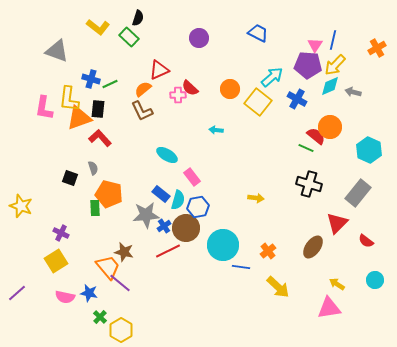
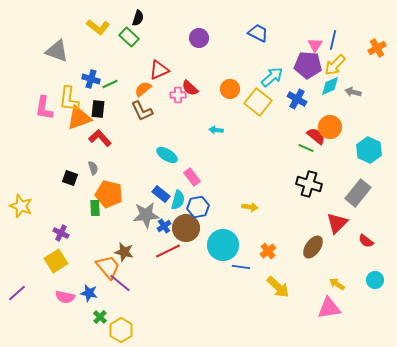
yellow arrow at (256, 198): moved 6 px left, 9 px down
